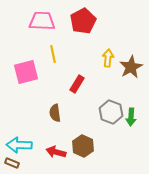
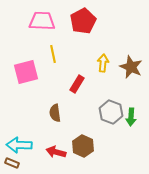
yellow arrow: moved 5 px left, 5 px down
brown star: rotated 20 degrees counterclockwise
